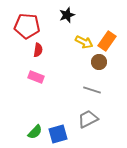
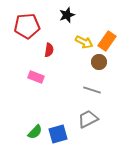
red pentagon: rotated 10 degrees counterclockwise
red semicircle: moved 11 px right
